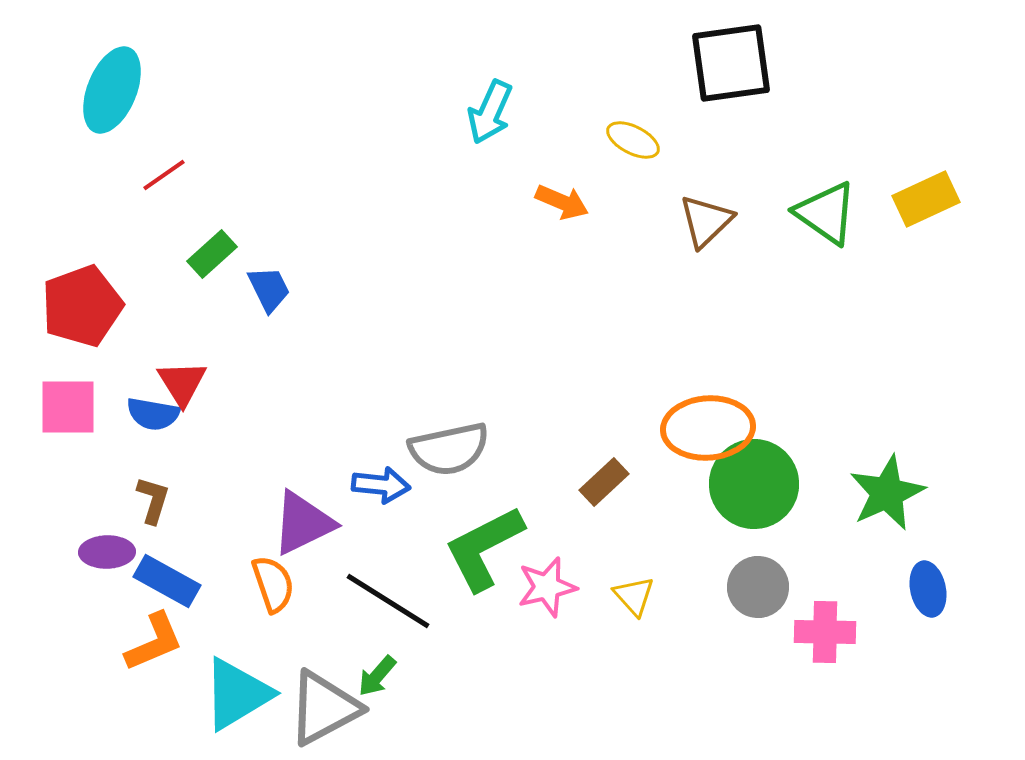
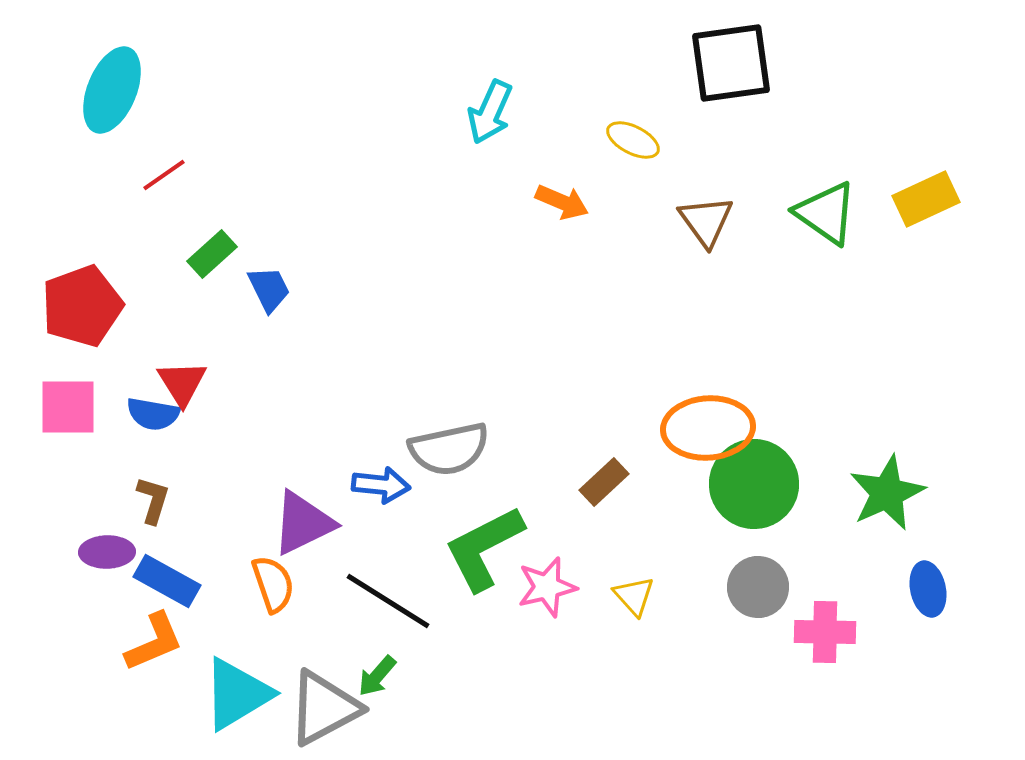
brown triangle: rotated 22 degrees counterclockwise
